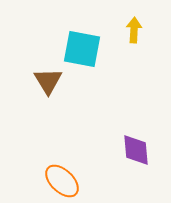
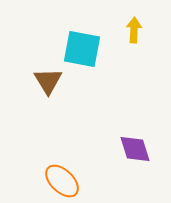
purple diamond: moved 1 px left, 1 px up; rotated 12 degrees counterclockwise
